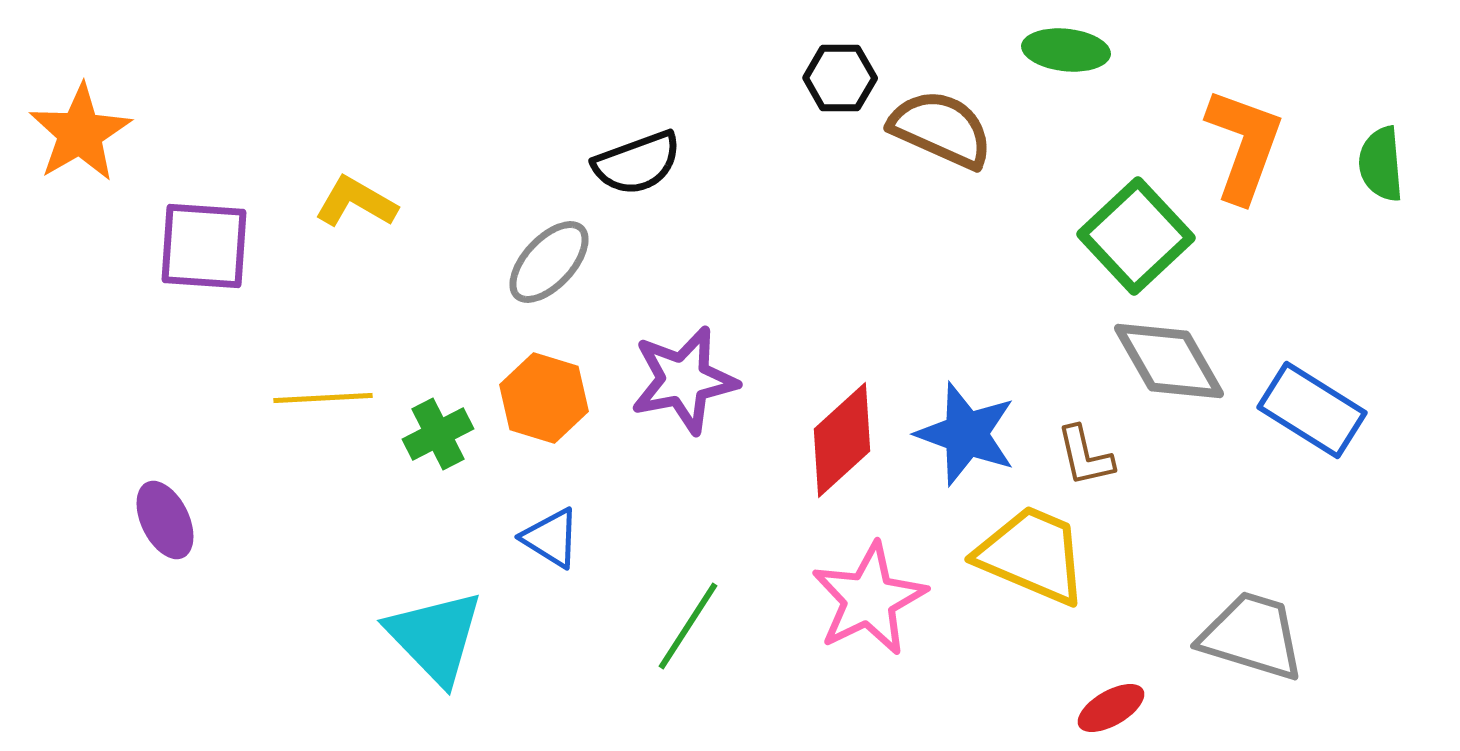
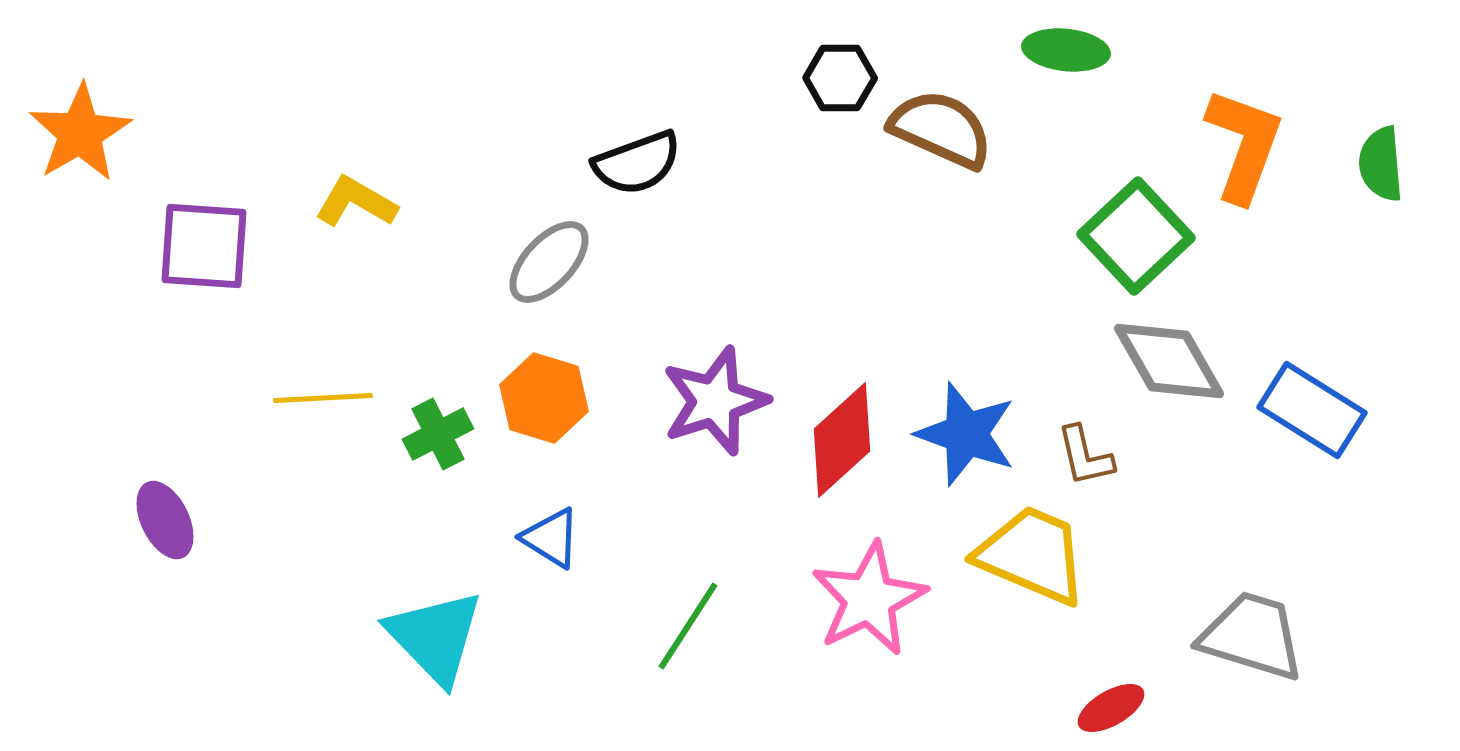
purple star: moved 31 px right, 21 px down; rotated 7 degrees counterclockwise
